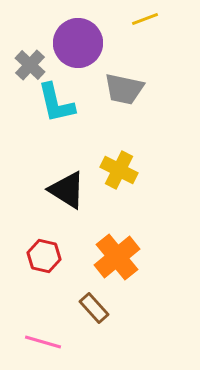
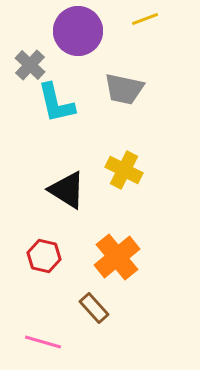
purple circle: moved 12 px up
yellow cross: moved 5 px right
